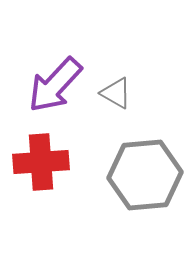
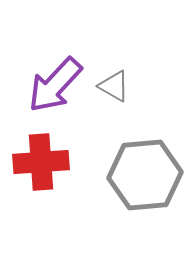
gray triangle: moved 2 px left, 7 px up
